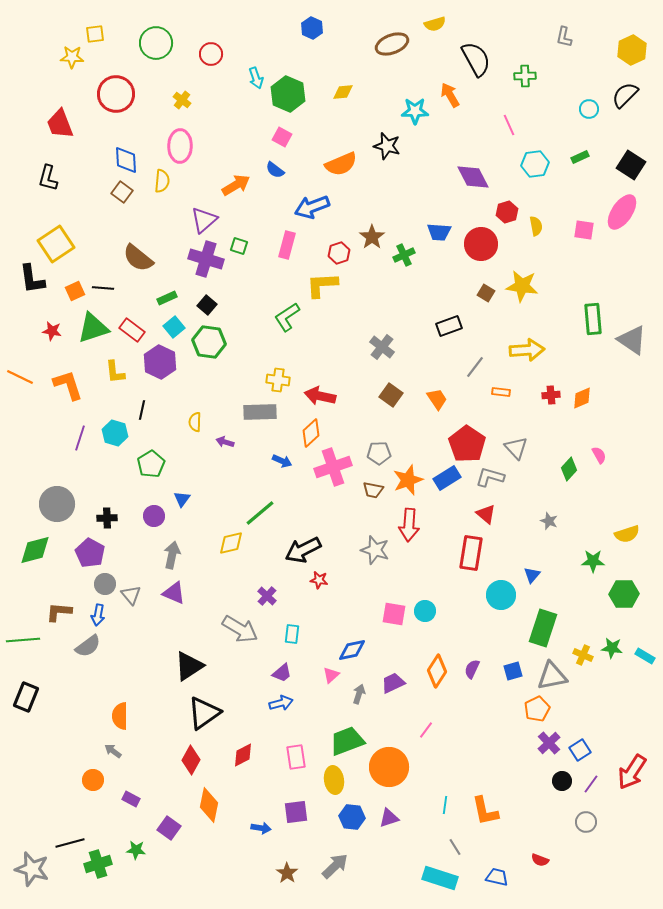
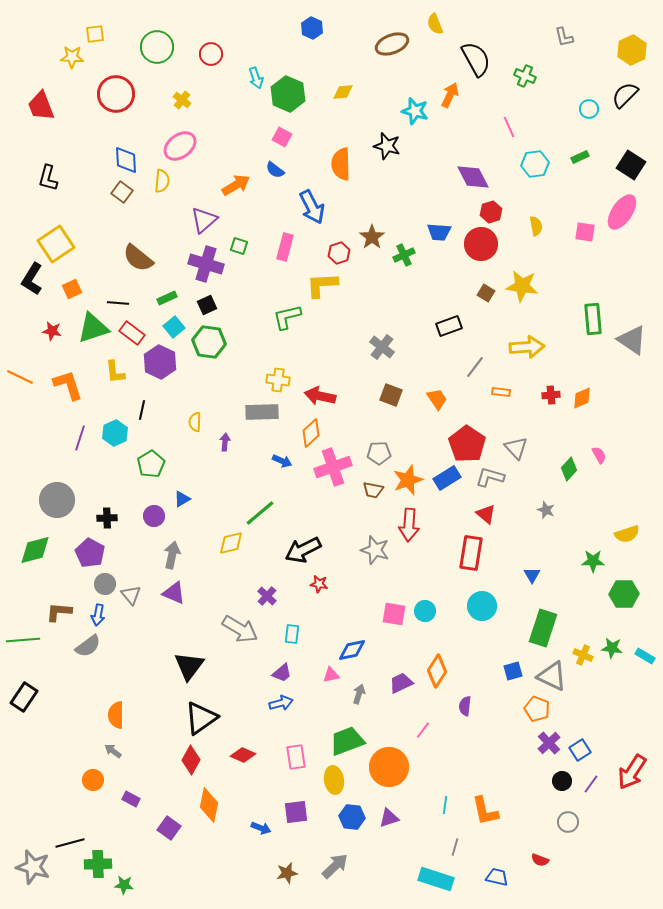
yellow semicircle at (435, 24): rotated 85 degrees clockwise
gray L-shape at (564, 37): rotated 25 degrees counterclockwise
green circle at (156, 43): moved 1 px right, 4 px down
green cross at (525, 76): rotated 25 degrees clockwise
orange arrow at (450, 95): rotated 55 degrees clockwise
cyan star at (415, 111): rotated 16 degrees clockwise
red trapezoid at (60, 124): moved 19 px left, 18 px up
pink line at (509, 125): moved 2 px down
pink ellipse at (180, 146): rotated 52 degrees clockwise
orange semicircle at (341, 164): rotated 112 degrees clockwise
blue arrow at (312, 207): rotated 96 degrees counterclockwise
red hexagon at (507, 212): moved 16 px left
pink square at (584, 230): moved 1 px right, 2 px down
pink rectangle at (287, 245): moved 2 px left, 2 px down
purple cross at (206, 259): moved 5 px down
black L-shape at (32, 279): rotated 40 degrees clockwise
black line at (103, 288): moved 15 px right, 15 px down
orange square at (75, 291): moved 3 px left, 2 px up
black square at (207, 305): rotated 24 degrees clockwise
green L-shape at (287, 317): rotated 20 degrees clockwise
red rectangle at (132, 330): moved 3 px down
yellow arrow at (527, 350): moved 3 px up
brown square at (391, 395): rotated 15 degrees counterclockwise
gray rectangle at (260, 412): moved 2 px right
cyan hexagon at (115, 433): rotated 20 degrees clockwise
purple arrow at (225, 442): rotated 78 degrees clockwise
blue triangle at (182, 499): rotated 24 degrees clockwise
gray circle at (57, 504): moved 4 px up
gray star at (549, 521): moved 3 px left, 11 px up
blue triangle at (532, 575): rotated 12 degrees counterclockwise
red star at (319, 580): moved 4 px down
cyan circle at (501, 595): moved 19 px left, 11 px down
black triangle at (189, 666): rotated 20 degrees counterclockwise
purple semicircle at (472, 669): moved 7 px left, 37 px down; rotated 18 degrees counterclockwise
pink triangle at (331, 675): rotated 30 degrees clockwise
gray triangle at (552, 676): rotated 36 degrees clockwise
purple trapezoid at (393, 683): moved 8 px right
black rectangle at (26, 697): moved 2 px left; rotated 12 degrees clockwise
orange pentagon at (537, 709): rotated 25 degrees counterclockwise
black triangle at (204, 713): moved 3 px left, 5 px down
orange semicircle at (120, 716): moved 4 px left, 1 px up
pink line at (426, 730): moved 3 px left
red diamond at (243, 755): rotated 50 degrees clockwise
gray circle at (586, 822): moved 18 px left
blue arrow at (261, 828): rotated 12 degrees clockwise
gray line at (455, 847): rotated 48 degrees clockwise
green star at (136, 850): moved 12 px left, 35 px down
green cross at (98, 864): rotated 16 degrees clockwise
gray star at (32, 869): moved 1 px right, 2 px up
brown star at (287, 873): rotated 25 degrees clockwise
cyan rectangle at (440, 878): moved 4 px left, 1 px down
